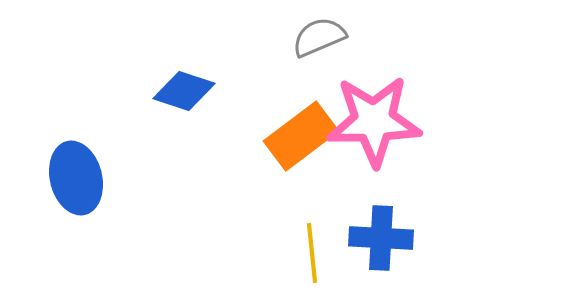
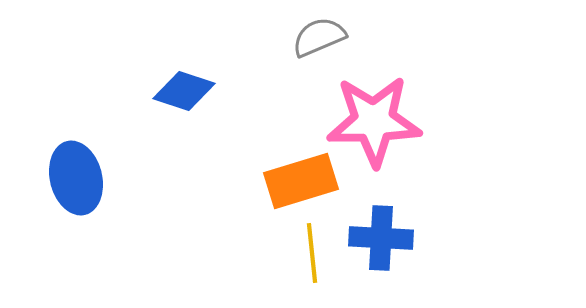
orange rectangle: moved 45 px down; rotated 20 degrees clockwise
